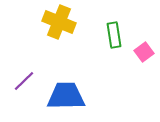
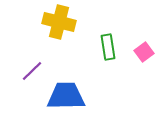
yellow cross: rotated 8 degrees counterclockwise
green rectangle: moved 6 px left, 12 px down
purple line: moved 8 px right, 10 px up
